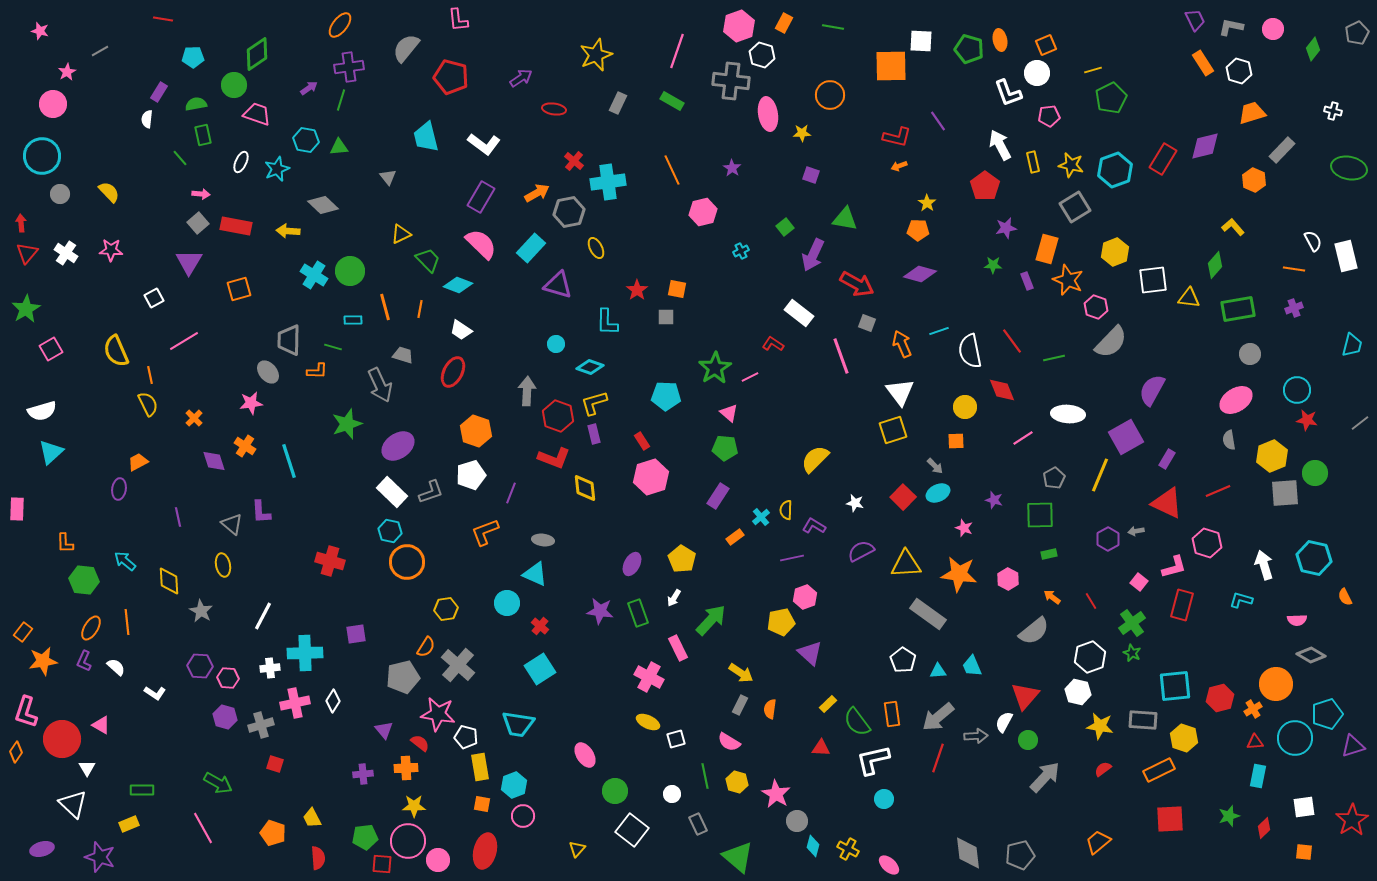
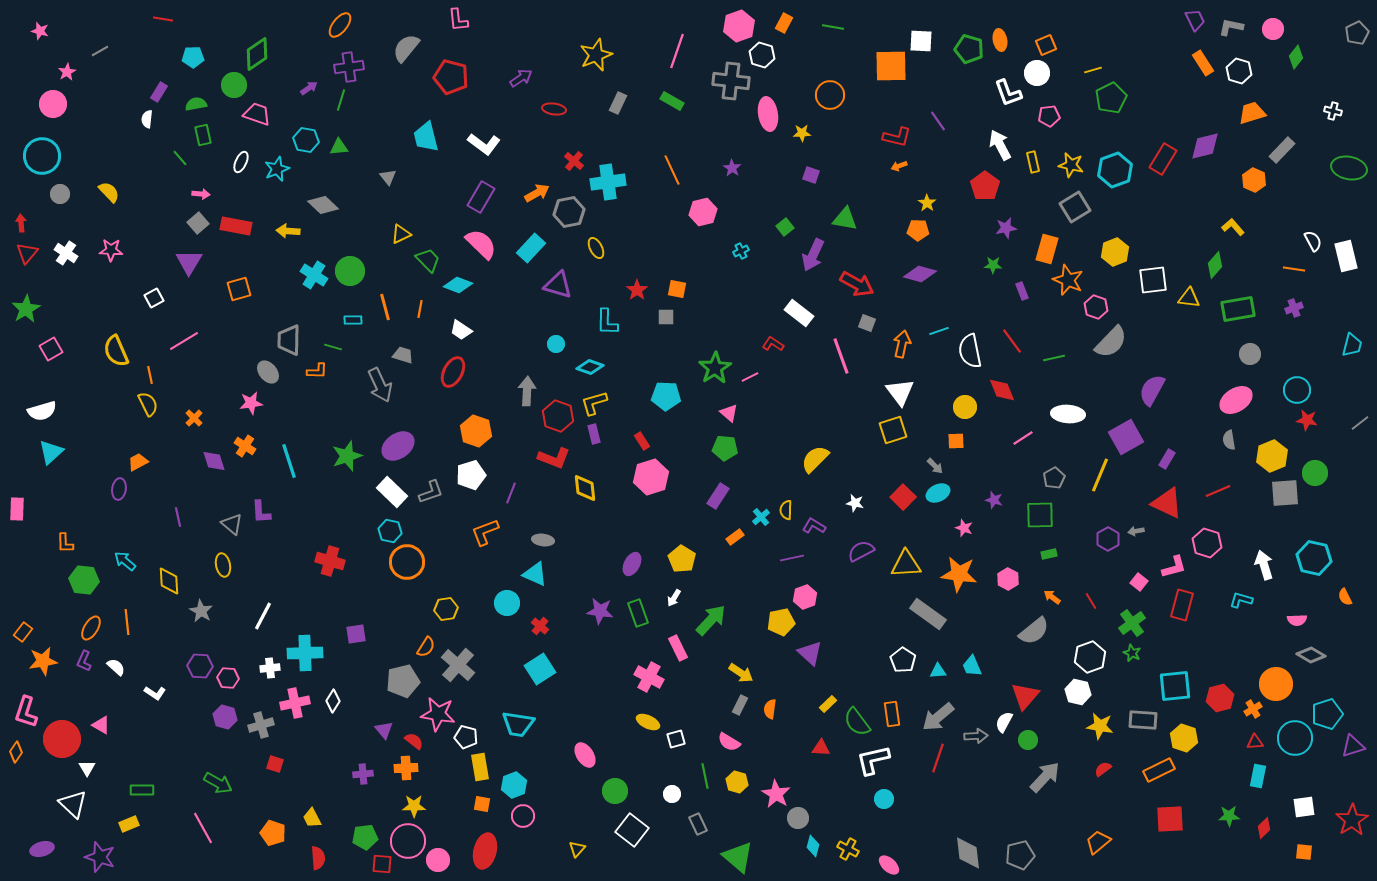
green diamond at (1313, 49): moved 17 px left, 8 px down
purple rectangle at (1027, 281): moved 5 px left, 10 px down
orange arrow at (902, 344): rotated 36 degrees clockwise
green star at (347, 424): moved 32 px down
gray pentagon at (403, 677): moved 4 px down
red semicircle at (420, 743): moved 6 px left, 2 px up
green star at (1229, 816): rotated 15 degrees clockwise
gray circle at (797, 821): moved 1 px right, 3 px up
